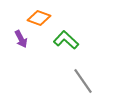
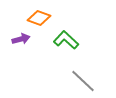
purple arrow: rotated 78 degrees counterclockwise
gray line: rotated 12 degrees counterclockwise
